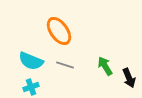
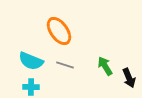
cyan cross: rotated 21 degrees clockwise
